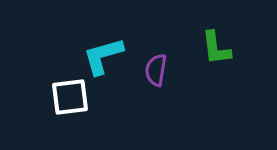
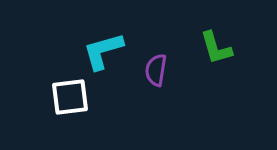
green L-shape: rotated 9 degrees counterclockwise
cyan L-shape: moved 5 px up
